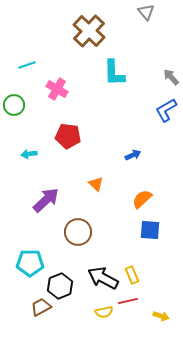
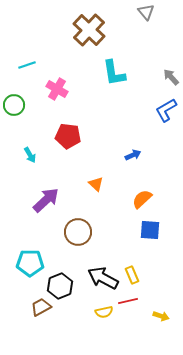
brown cross: moved 1 px up
cyan L-shape: rotated 8 degrees counterclockwise
cyan arrow: moved 1 px right, 1 px down; rotated 112 degrees counterclockwise
